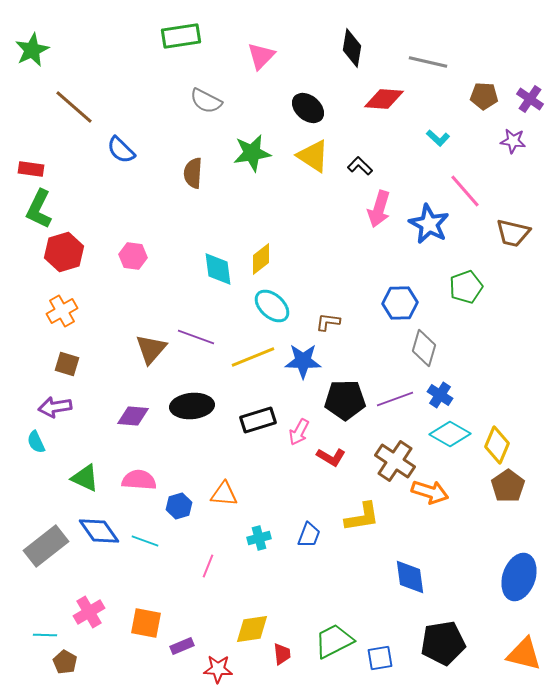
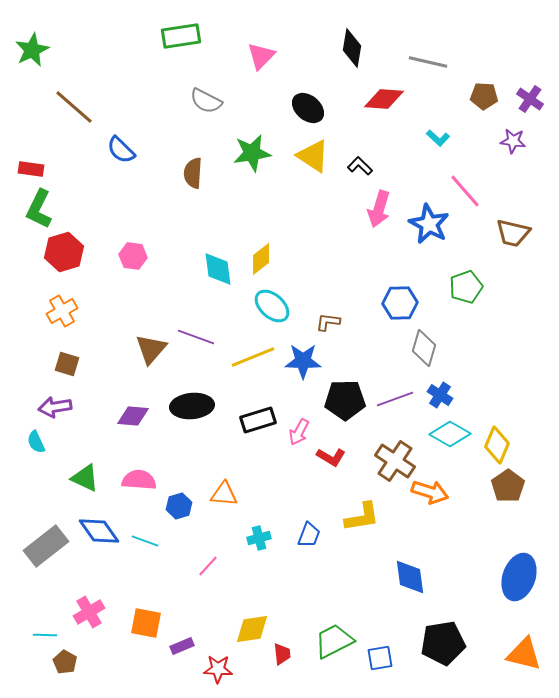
pink line at (208, 566): rotated 20 degrees clockwise
